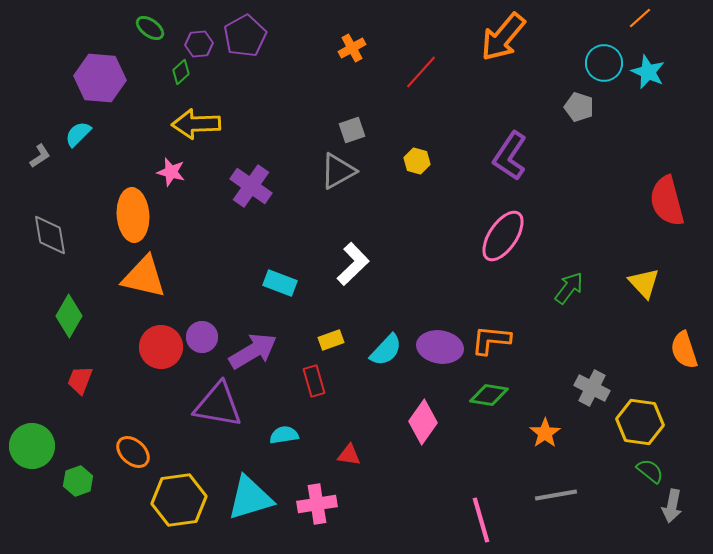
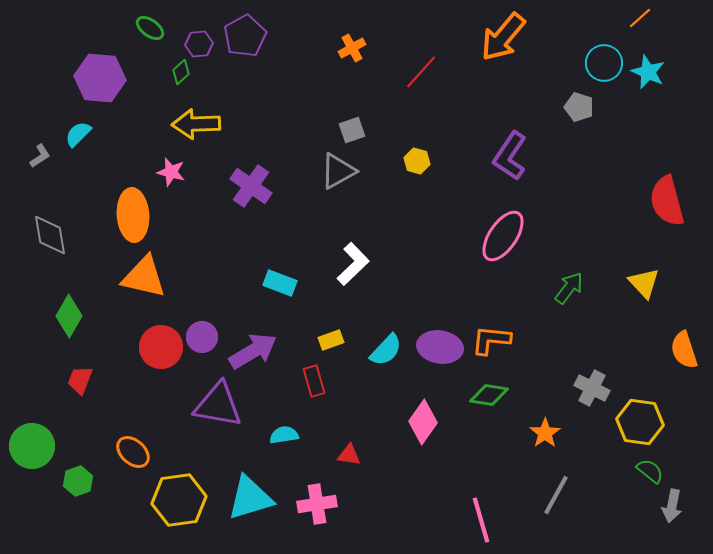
gray line at (556, 495): rotated 51 degrees counterclockwise
